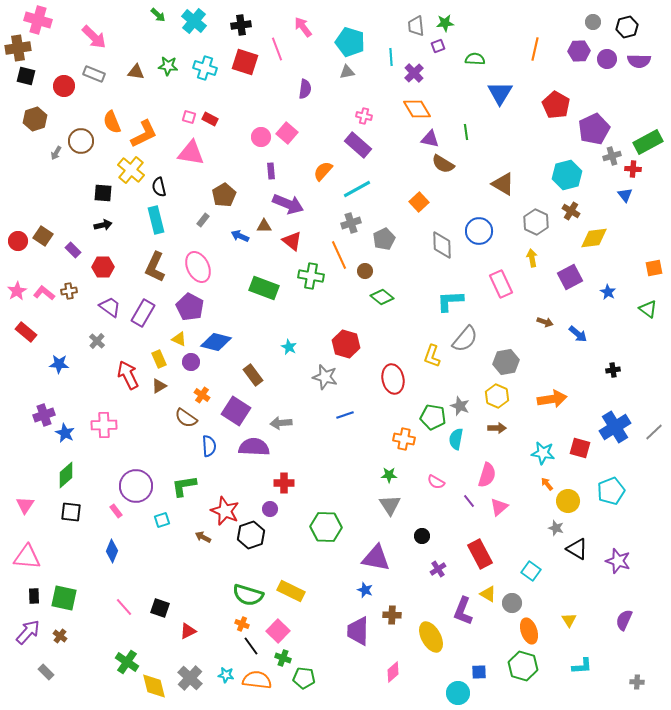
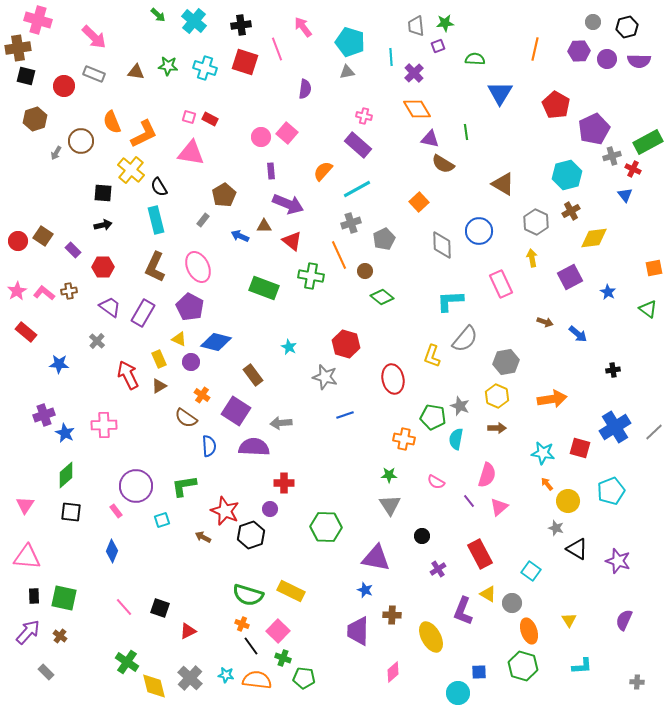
red cross at (633, 169): rotated 21 degrees clockwise
black semicircle at (159, 187): rotated 18 degrees counterclockwise
brown cross at (571, 211): rotated 30 degrees clockwise
